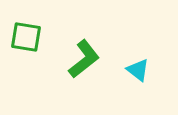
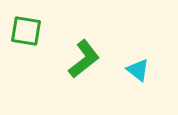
green square: moved 6 px up
